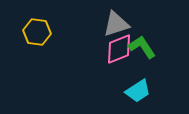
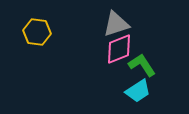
green L-shape: moved 18 px down
